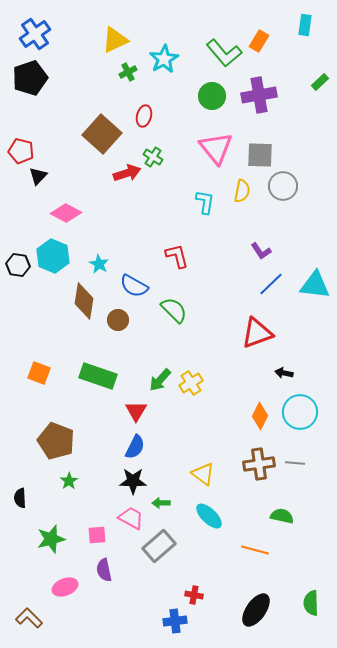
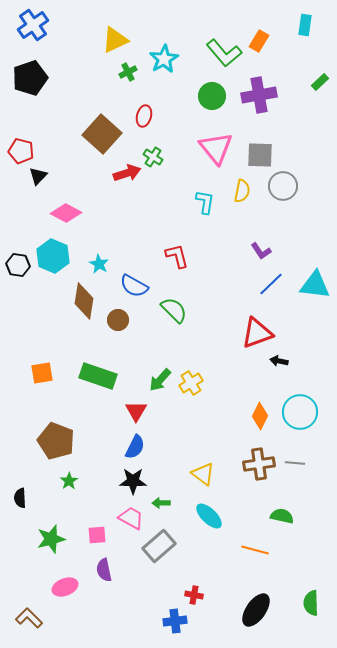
blue cross at (35, 34): moved 2 px left, 9 px up
orange square at (39, 373): moved 3 px right; rotated 30 degrees counterclockwise
black arrow at (284, 373): moved 5 px left, 12 px up
